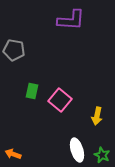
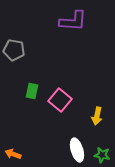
purple L-shape: moved 2 px right, 1 px down
green star: rotated 14 degrees counterclockwise
